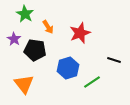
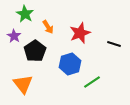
purple star: moved 3 px up
black pentagon: moved 1 px down; rotated 30 degrees clockwise
black line: moved 16 px up
blue hexagon: moved 2 px right, 4 px up
orange triangle: moved 1 px left
